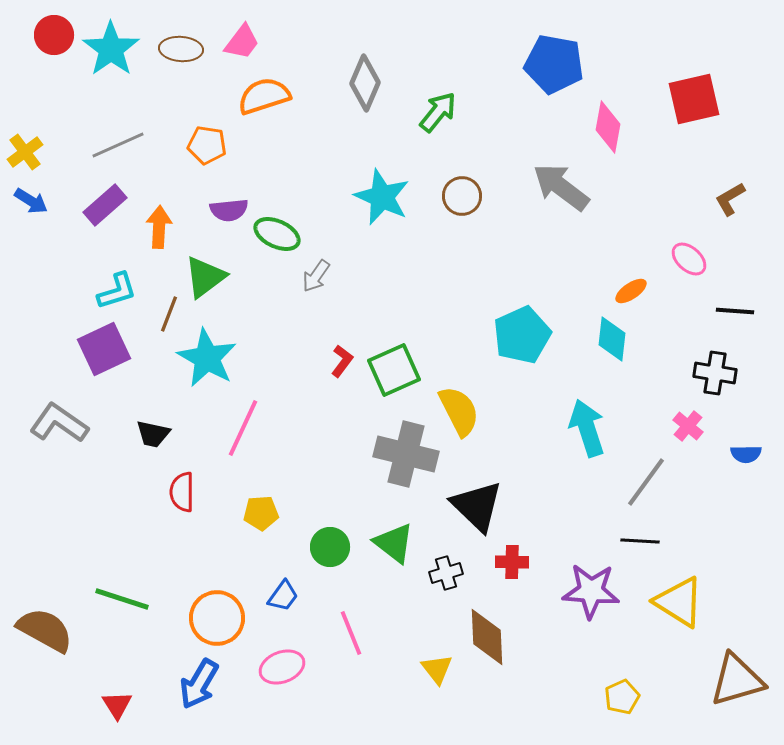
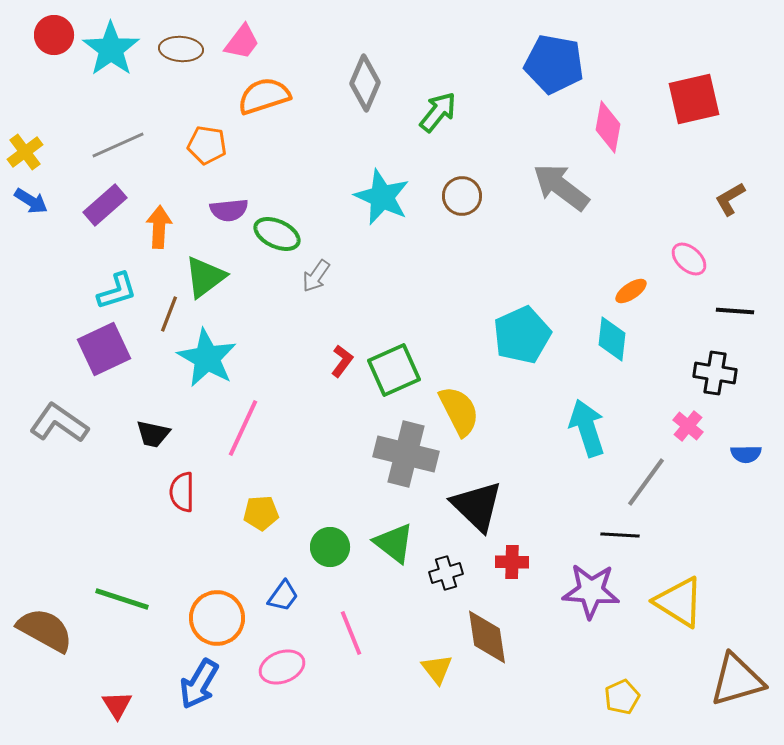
black line at (640, 541): moved 20 px left, 6 px up
brown diamond at (487, 637): rotated 6 degrees counterclockwise
